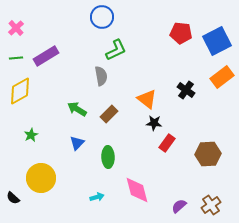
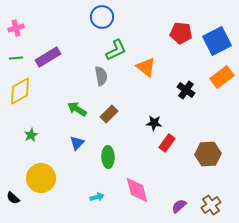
pink cross: rotated 28 degrees clockwise
purple rectangle: moved 2 px right, 1 px down
orange triangle: moved 1 px left, 32 px up
